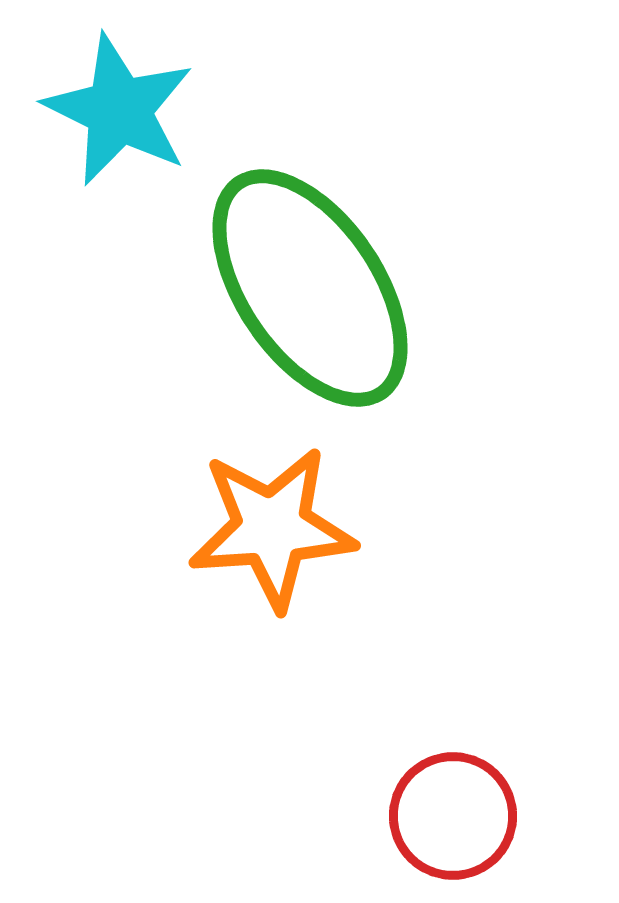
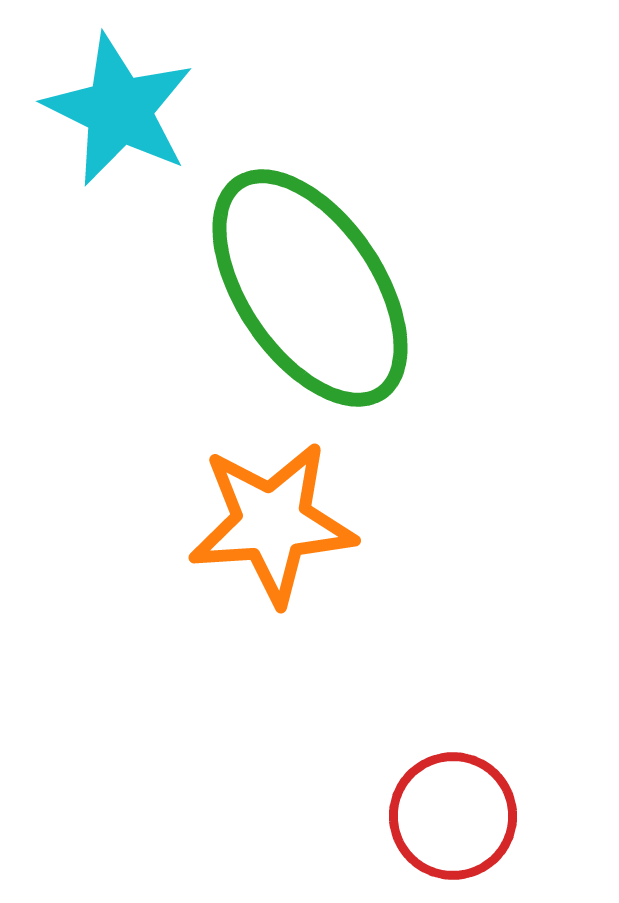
orange star: moved 5 px up
